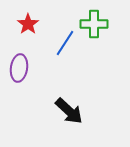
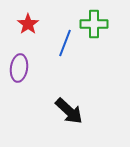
blue line: rotated 12 degrees counterclockwise
